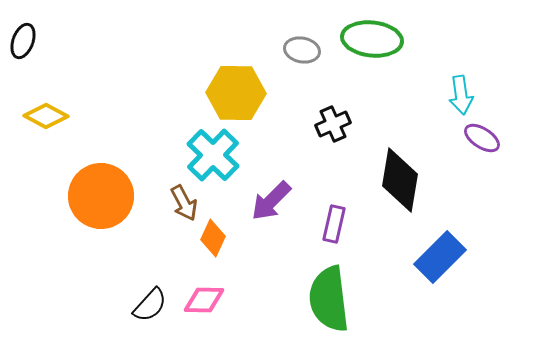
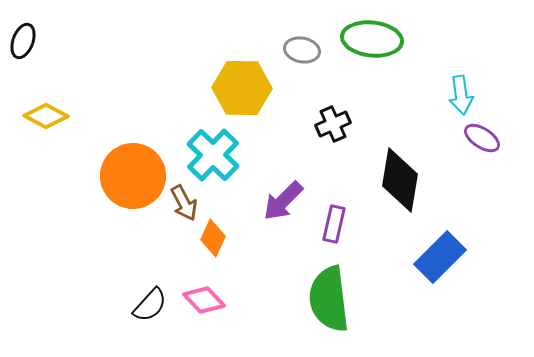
yellow hexagon: moved 6 px right, 5 px up
orange circle: moved 32 px right, 20 px up
purple arrow: moved 12 px right
pink diamond: rotated 45 degrees clockwise
